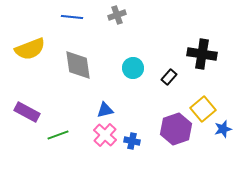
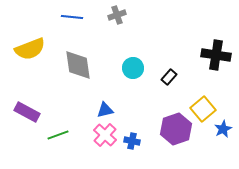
black cross: moved 14 px right, 1 px down
blue star: rotated 12 degrees counterclockwise
